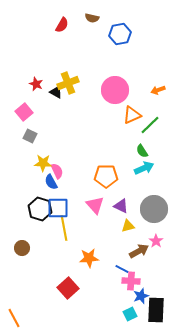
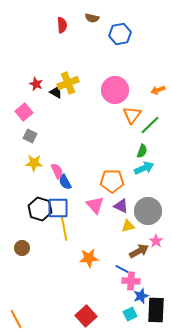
red semicircle: rotated 35 degrees counterclockwise
orange triangle: rotated 30 degrees counterclockwise
green semicircle: rotated 128 degrees counterclockwise
yellow star: moved 9 px left
orange pentagon: moved 6 px right, 5 px down
blue semicircle: moved 14 px right
gray circle: moved 6 px left, 2 px down
red square: moved 18 px right, 28 px down
orange line: moved 2 px right, 1 px down
